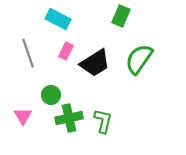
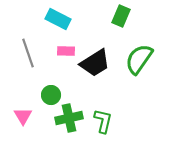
pink rectangle: rotated 66 degrees clockwise
